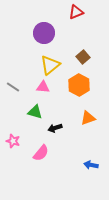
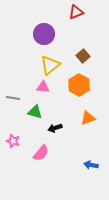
purple circle: moved 1 px down
brown square: moved 1 px up
gray line: moved 11 px down; rotated 24 degrees counterclockwise
